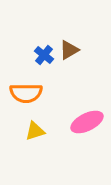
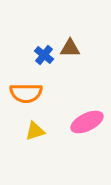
brown triangle: moved 1 px right, 2 px up; rotated 30 degrees clockwise
